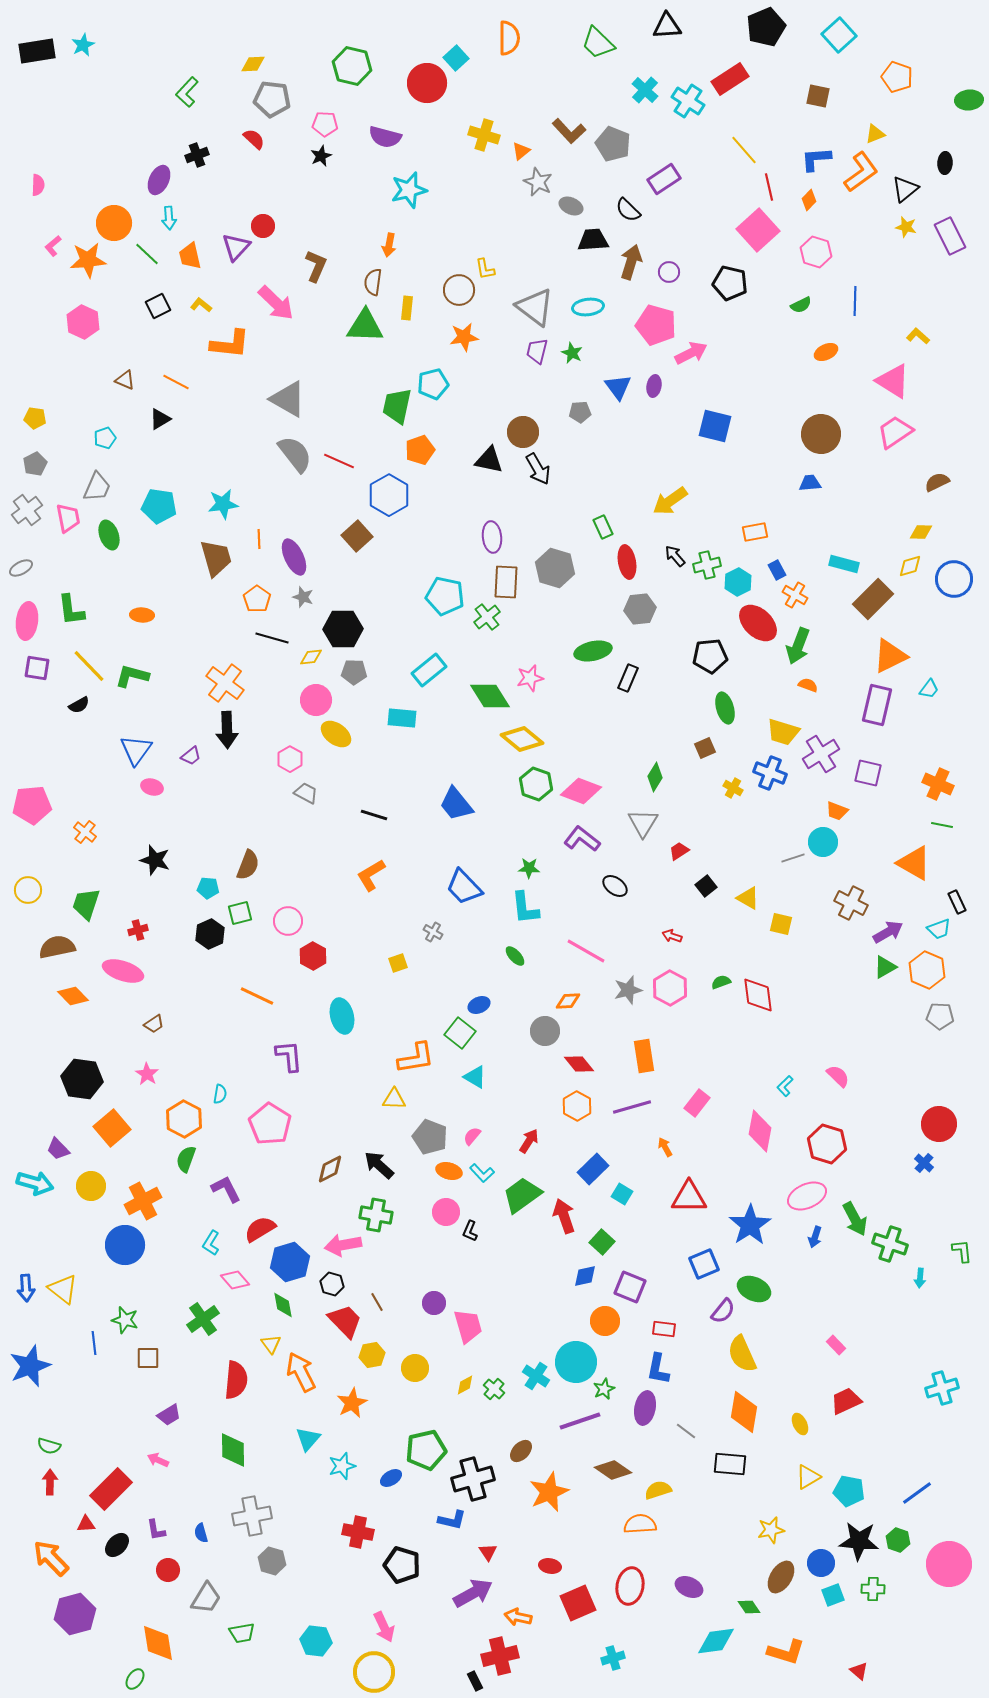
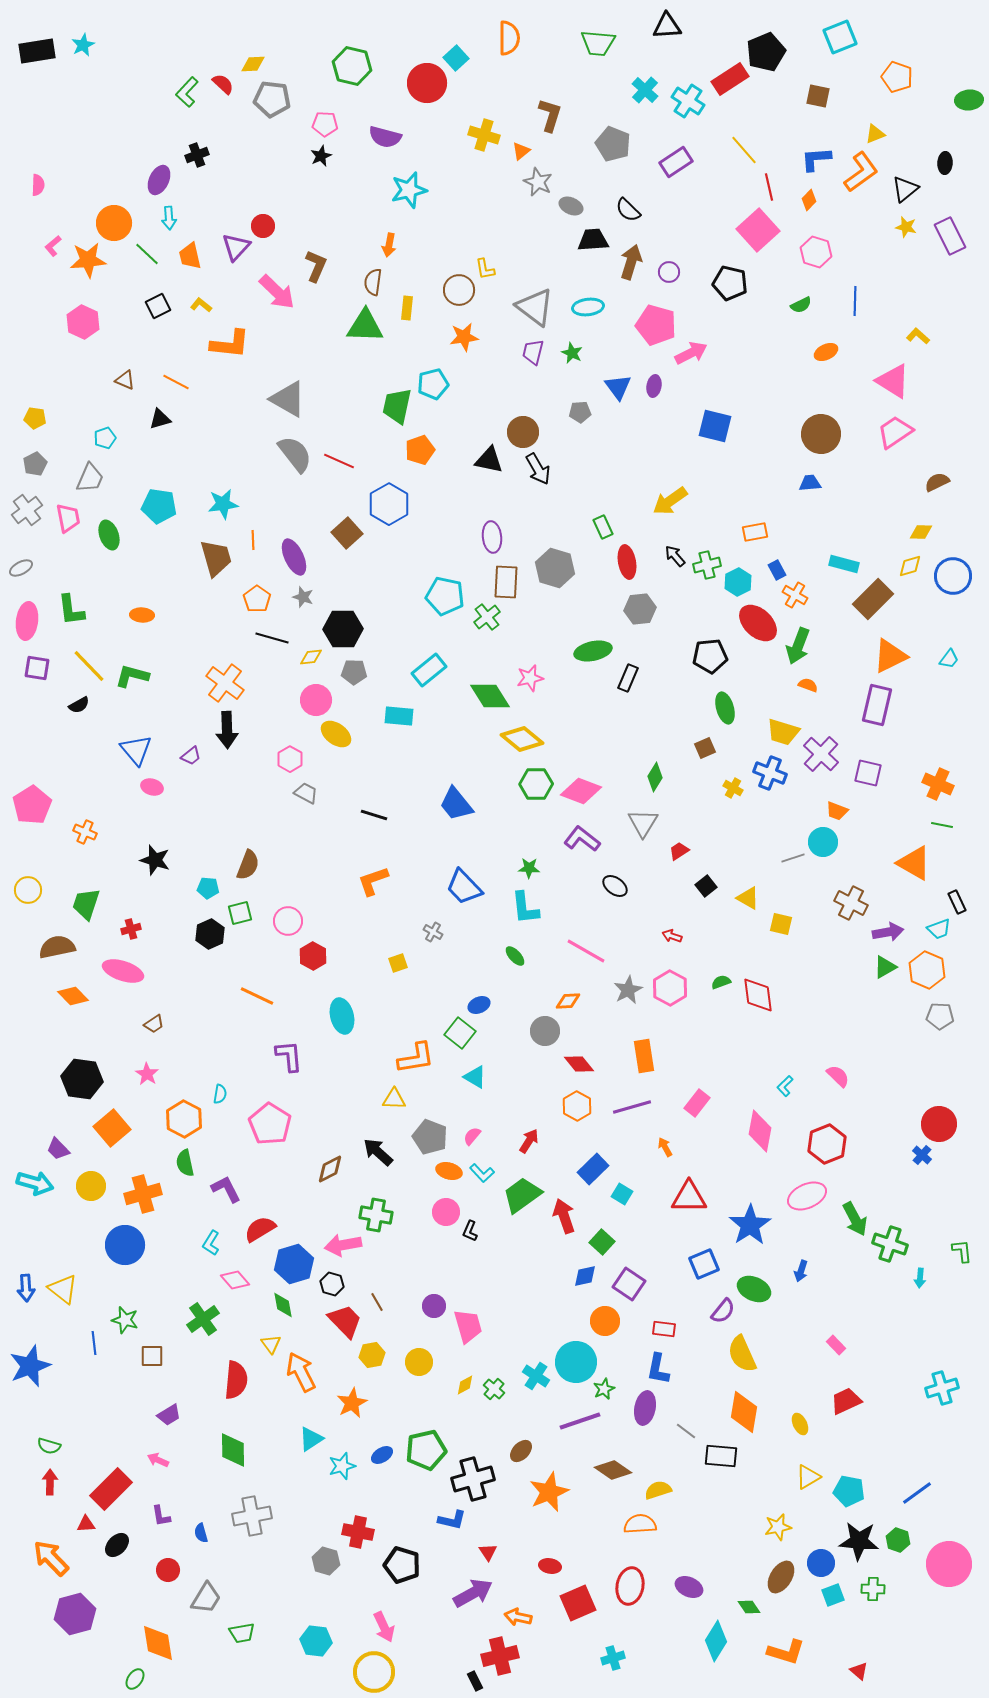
black pentagon at (766, 27): moved 25 px down
cyan square at (839, 35): moved 1 px right, 2 px down; rotated 20 degrees clockwise
green trapezoid at (598, 43): rotated 39 degrees counterclockwise
brown L-shape at (569, 131): moved 19 px left, 16 px up; rotated 120 degrees counterclockwise
red semicircle at (254, 139): moved 31 px left, 55 px up
purple rectangle at (664, 179): moved 12 px right, 17 px up
pink arrow at (276, 303): moved 1 px right, 11 px up
purple trapezoid at (537, 351): moved 4 px left, 1 px down
black triangle at (160, 419): rotated 15 degrees clockwise
gray trapezoid at (97, 487): moved 7 px left, 9 px up
blue hexagon at (389, 495): moved 9 px down
brown square at (357, 536): moved 10 px left, 3 px up
orange line at (259, 539): moved 6 px left, 1 px down
blue circle at (954, 579): moved 1 px left, 3 px up
cyan trapezoid at (929, 689): moved 20 px right, 30 px up
cyan rectangle at (402, 718): moved 3 px left, 2 px up
blue triangle at (136, 750): rotated 16 degrees counterclockwise
purple cross at (821, 754): rotated 15 degrees counterclockwise
green hexagon at (536, 784): rotated 20 degrees counterclockwise
pink pentagon at (32, 805): rotated 27 degrees counterclockwise
orange cross at (85, 832): rotated 15 degrees counterclockwise
orange L-shape at (371, 875): moved 2 px right, 6 px down; rotated 12 degrees clockwise
red cross at (138, 930): moved 7 px left, 1 px up
purple arrow at (888, 932): rotated 20 degrees clockwise
gray star at (628, 990): rotated 12 degrees counterclockwise
red hexagon at (827, 1144): rotated 21 degrees clockwise
green semicircle at (186, 1159): moved 1 px left, 4 px down; rotated 32 degrees counterclockwise
blue cross at (924, 1163): moved 2 px left, 8 px up
black arrow at (379, 1165): moved 1 px left, 13 px up
orange cross at (143, 1201): moved 7 px up; rotated 12 degrees clockwise
blue arrow at (815, 1237): moved 14 px left, 34 px down
blue hexagon at (290, 1262): moved 4 px right, 2 px down
purple square at (630, 1287): moved 1 px left, 3 px up; rotated 12 degrees clockwise
purple circle at (434, 1303): moved 3 px down
brown square at (148, 1358): moved 4 px right, 2 px up
yellow circle at (415, 1368): moved 4 px right, 6 px up
cyan triangle at (308, 1439): moved 3 px right; rotated 16 degrees clockwise
black rectangle at (730, 1464): moved 9 px left, 8 px up
blue ellipse at (391, 1478): moved 9 px left, 23 px up
purple L-shape at (156, 1530): moved 5 px right, 14 px up
yellow star at (771, 1530): moved 7 px right, 3 px up
gray hexagon at (272, 1561): moved 54 px right
cyan diamond at (716, 1641): rotated 51 degrees counterclockwise
